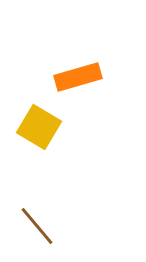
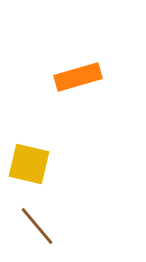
yellow square: moved 10 px left, 37 px down; rotated 18 degrees counterclockwise
